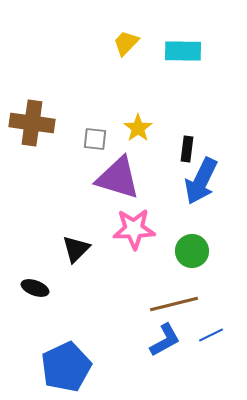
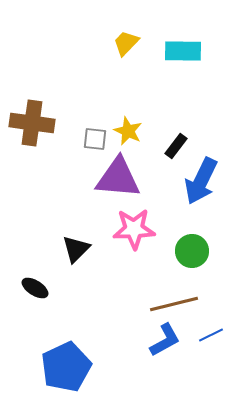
yellow star: moved 10 px left, 3 px down; rotated 12 degrees counterclockwise
black rectangle: moved 11 px left, 3 px up; rotated 30 degrees clockwise
purple triangle: rotated 12 degrees counterclockwise
black ellipse: rotated 12 degrees clockwise
